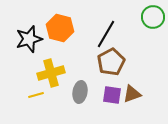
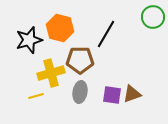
black star: moved 1 px down
brown pentagon: moved 31 px left, 2 px up; rotated 28 degrees clockwise
yellow line: moved 1 px down
